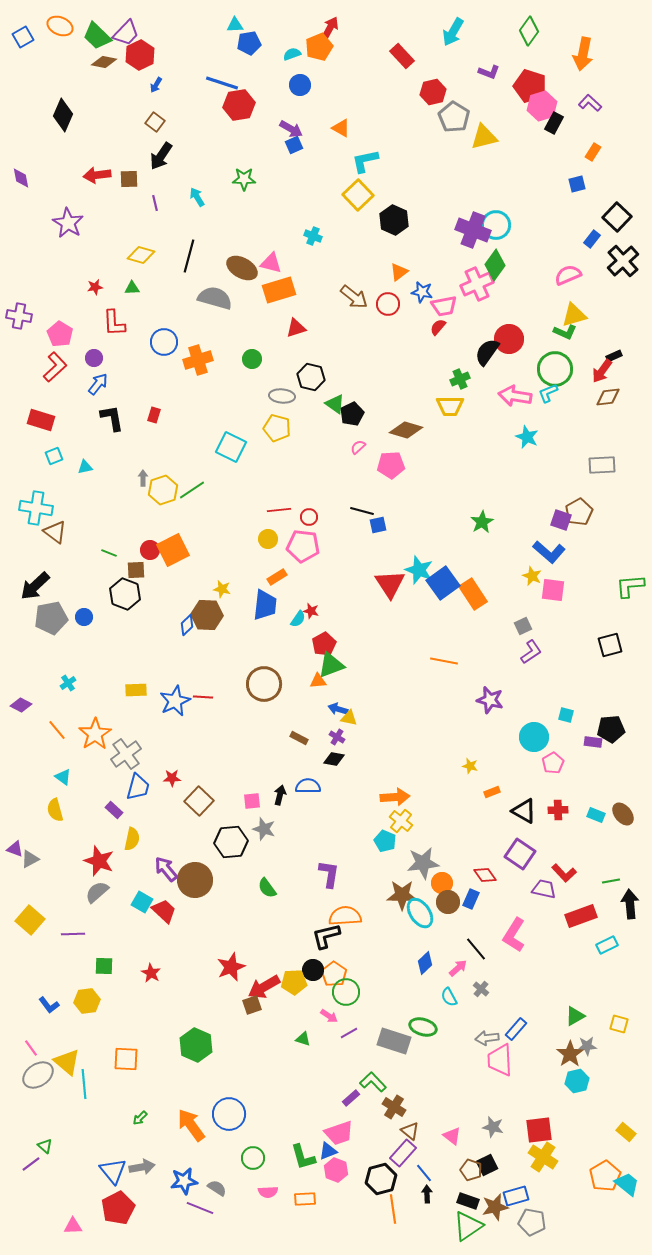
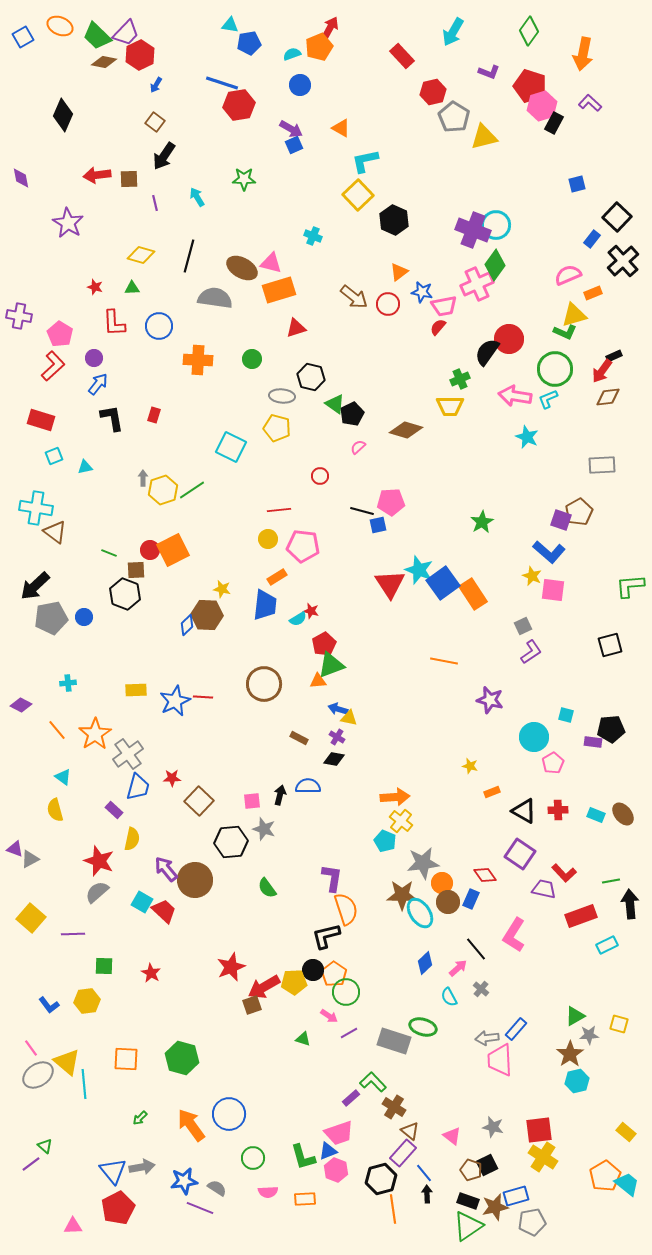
cyan triangle at (235, 25): moved 5 px left; rotated 12 degrees clockwise
orange rectangle at (593, 152): moved 141 px down; rotated 36 degrees clockwise
black arrow at (161, 156): moved 3 px right
red star at (95, 287): rotated 28 degrees clockwise
gray semicircle at (215, 298): rotated 8 degrees counterclockwise
blue circle at (164, 342): moved 5 px left, 16 px up
orange cross at (198, 360): rotated 20 degrees clockwise
red L-shape at (55, 367): moved 2 px left, 1 px up
cyan L-shape at (548, 393): moved 6 px down
pink pentagon at (391, 465): moved 37 px down
red circle at (309, 517): moved 11 px right, 41 px up
cyan semicircle at (298, 619): rotated 24 degrees clockwise
cyan cross at (68, 683): rotated 28 degrees clockwise
gray cross at (126, 754): moved 2 px right
purple L-shape at (329, 874): moved 3 px right, 4 px down
orange semicircle at (345, 916): moved 1 px right, 7 px up; rotated 76 degrees clockwise
yellow square at (30, 920): moved 1 px right, 2 px up
green hexagon at (196, 1045): moved 14 px left, 13 px down; rotated 8 degrees counterclockwise
gray star at (587, 1046): moved 2 px right, 11 px up
gray pentagon at (532, 1222): rotated 20 degrees counterclockwise
